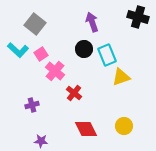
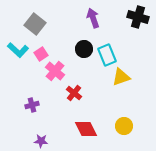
purple arrow: moved 1 px right, 4 px up
